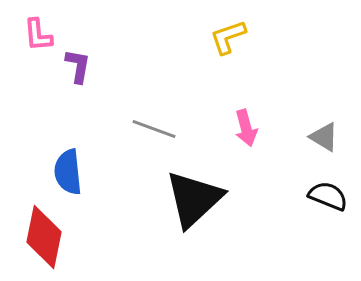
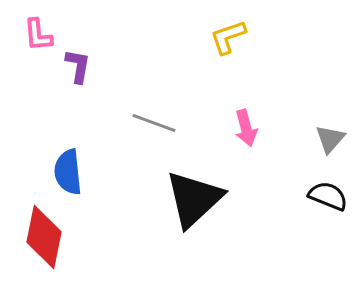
gray line: moved 6 px up
gray triangle: moved 6 px right, 2 px down; rotated 40 degrees clockwise
